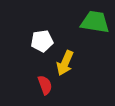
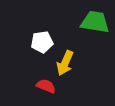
white pentagon: moved 1 px down
red semicircle: moved 1 px right, 1 px down; rotated 48 degrees counterclockwise
